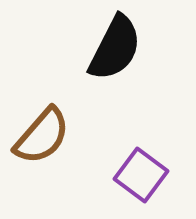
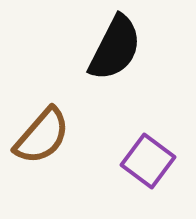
purple square: moved 7 px right, 14 px up
